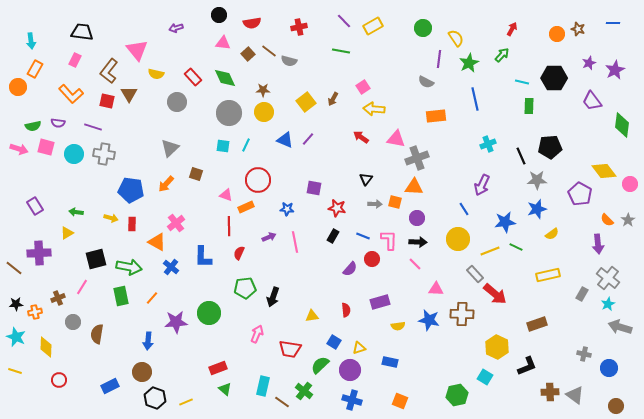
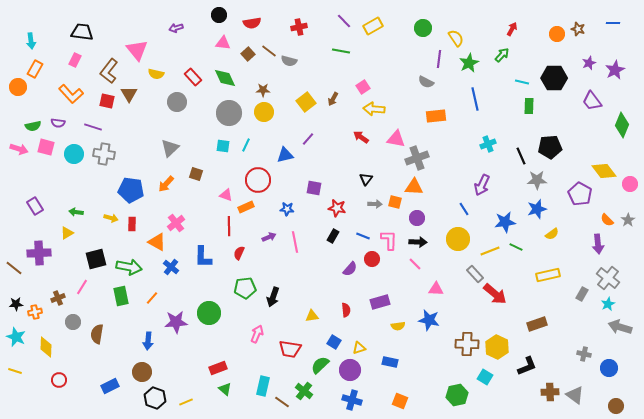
green diamond at (622, 125): rotated 15 degrees clockwise
blue triangle at (285, 140): moved 15 px down; rotated 36 degrees counterclockwise
brown cross at (462, 314): moved 5 px right, 30 px down
